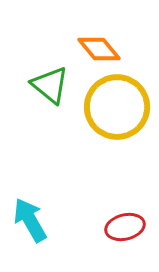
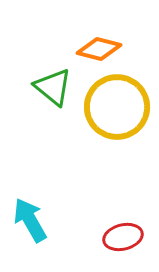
orange diamond: rotated 36 degrees counterclockwise
green triangle: moved 3 px right, 2 px down
red ellipse: moved 2 px left, 10 px down
